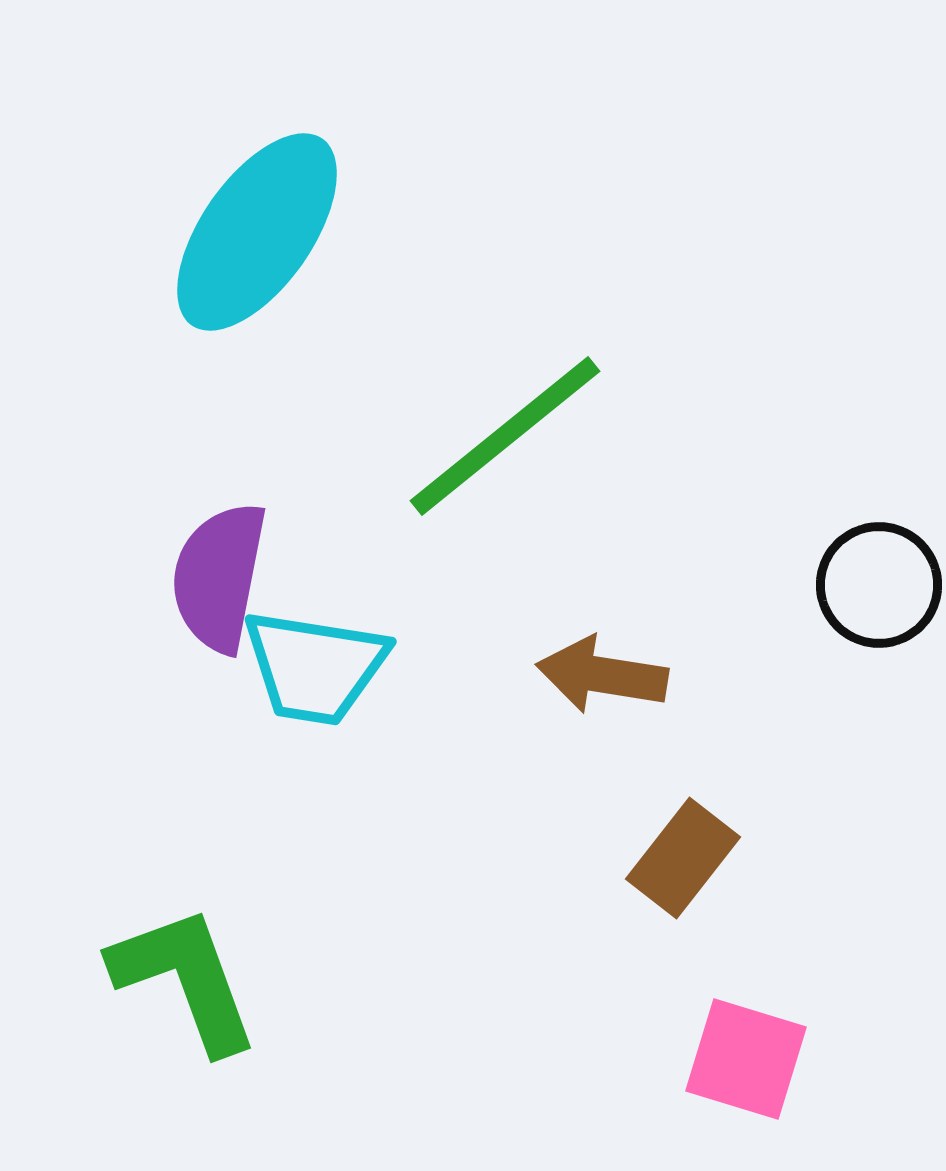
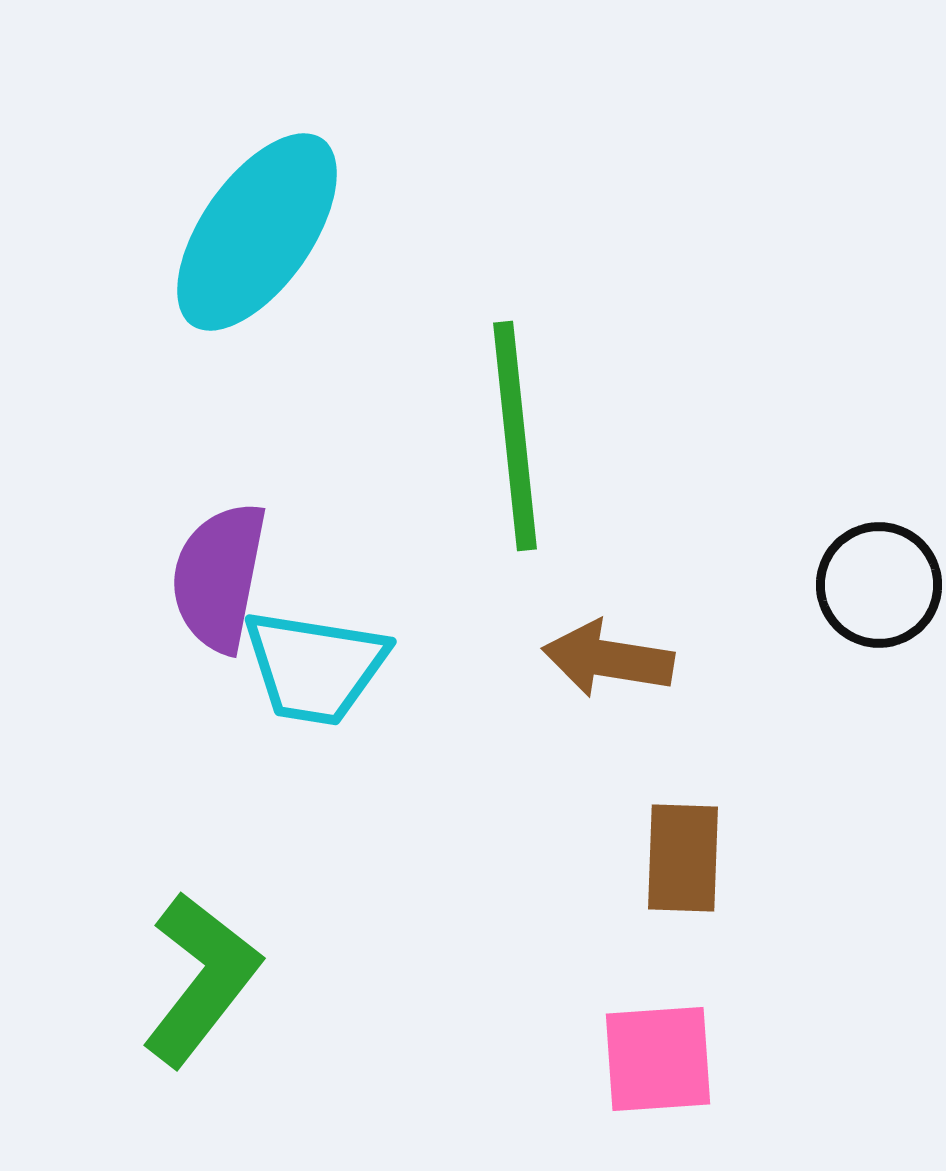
green line: moved 10 px right; rotated 57 degrees counterclockwise
brown arrow: moved 6 px right, 16 px up
brown rectangle: rotated 36 degrees counterclockwise
green L-shape: moved 16 px right; rotated 58 degrees clockwise
pink square: moved 88 px left; rotated 21 degrees counterclockwise
